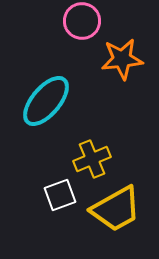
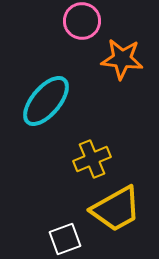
orange star: rotated 12 degrees clockwise
white square: moved 5 px right, 44 px down
